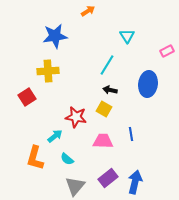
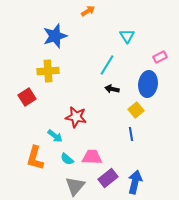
blue star: rotated 10 degrees counterclockwise
pink rectangle: moved 7 px left, 6 px down
black arrow: moved 2 px right, 1 px up
yellow square: moved 32 px right, 1 px down; rotated 21 degrees clockwise
cyan arrow: rotated 77 degrees clockwise
pink trapezoid: moved 11 px left, 16 px down
